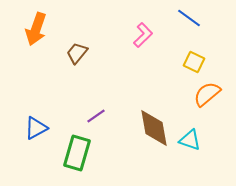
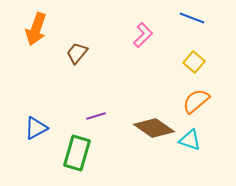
blue line: moved 3 px right; rotated 15 degrees counterclockwise
yellow square: rotated 15 degrees clockwise
orange semicircle: moved 11 px left, 7 px down
purple line: rotated 18 degrees clockwise
brown diamond: rotated 45 degrees counterclockwise
